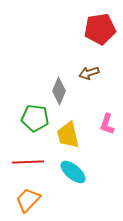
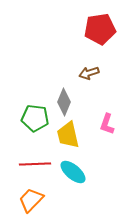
gray diamond: moved 5 px right, 11 px down
red line: moved 7 px right, 2 px down
orange trapezoid: moved 3 px right
